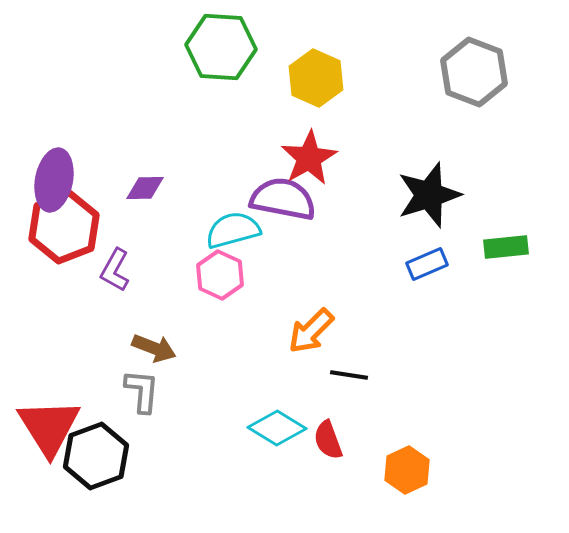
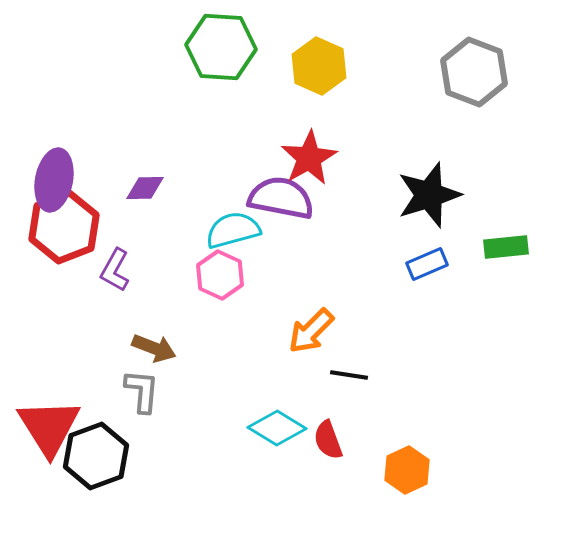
yellow hexagon: moved 3 px right, 12 px up
purple semicircle: moved 2 px left, 1 px up
